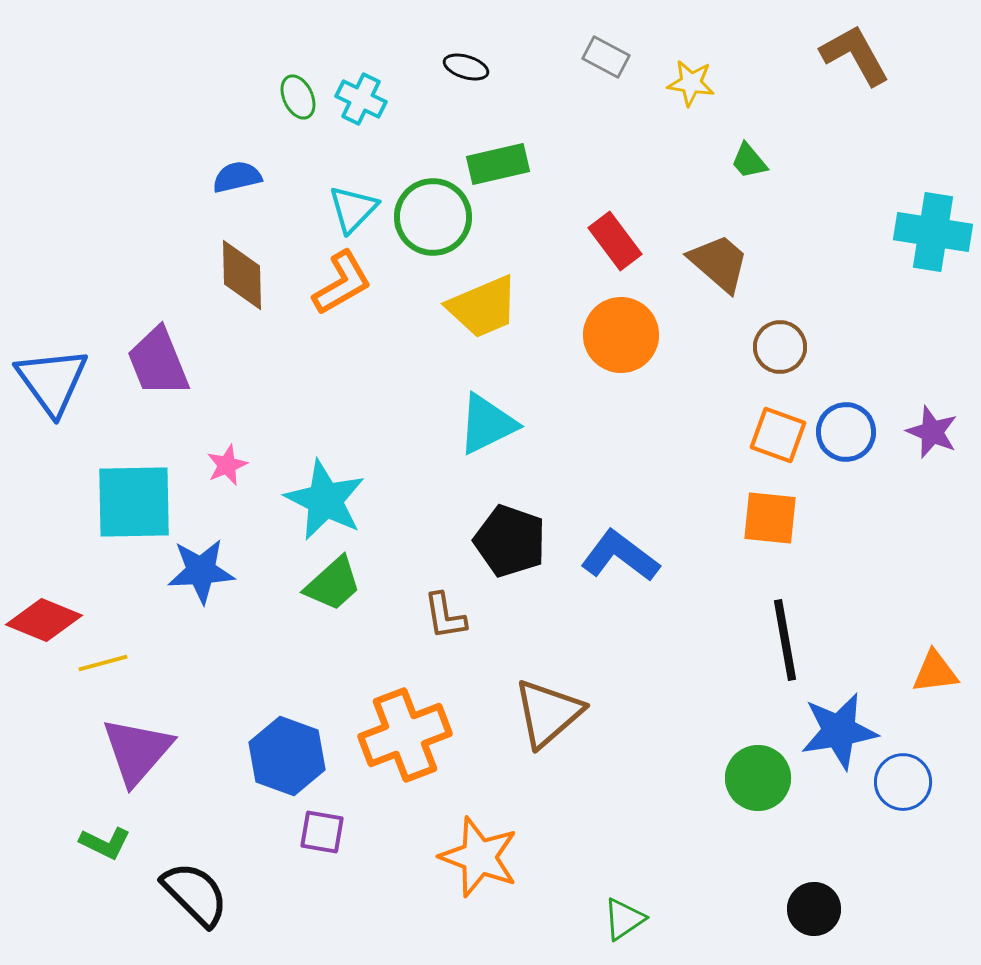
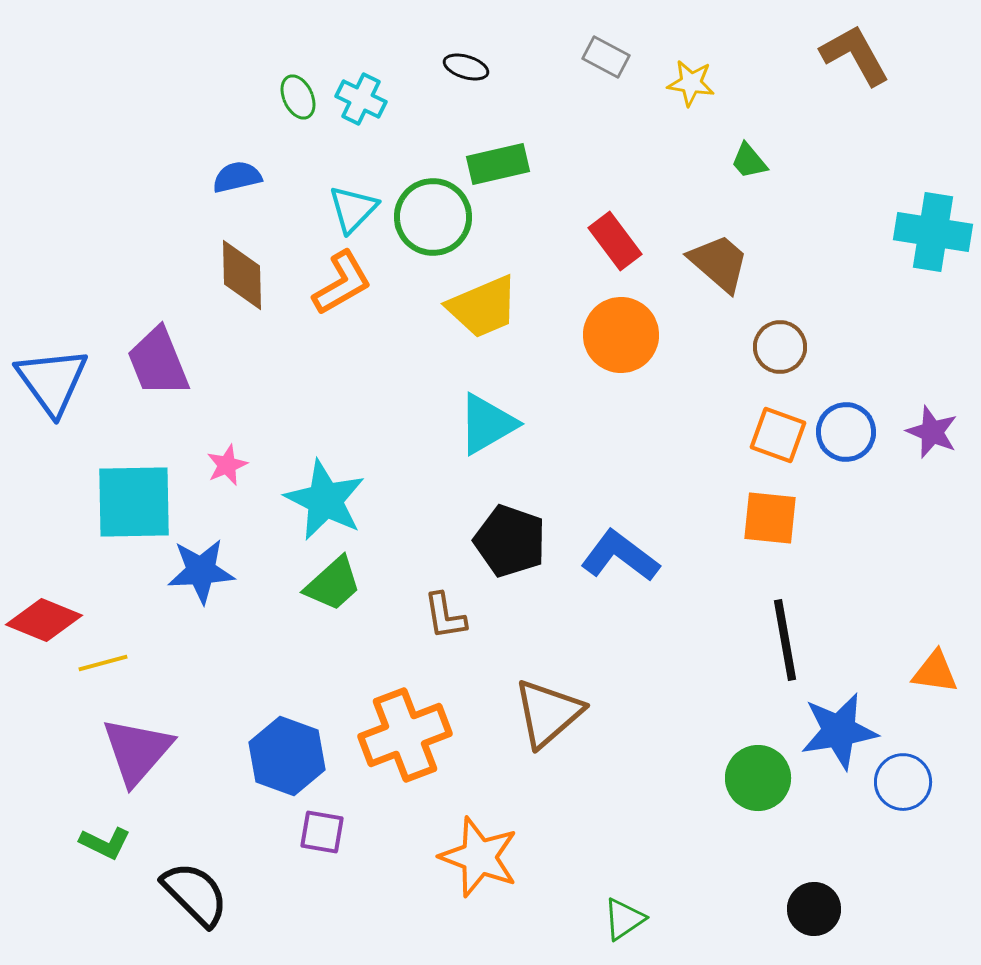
cyan triangle at (487, 424): rotated 4 degrees counterclockwise
orange triangle at (935, 672): rotated 15 degrees clockwise
